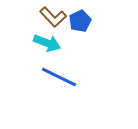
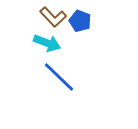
blue pentagon: rotated 25 degrees counterclockwise
blue line: rotated 18 degrees clockwise
